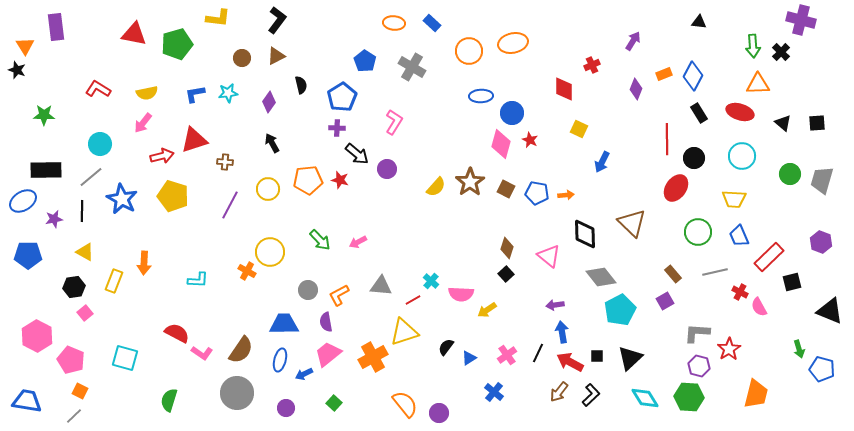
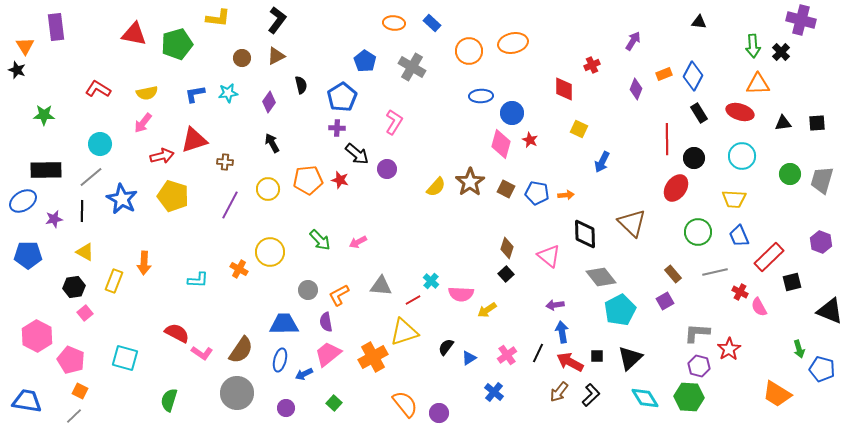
black triangle at (783, 123): rotated 48 degrees counterclockwise
orange cross at (247, 271): moved 8 px left, 2 px up
orange trapezoid at (756, 394): moved 21 px right; rotated 108 degrees clockwise
